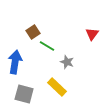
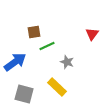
brown square: moved 1 px right; rotated 24 degrees clockwise
green line: rotated 56 degrees counterclockwise
blue arrow: rotated 45 degrees clockwise
